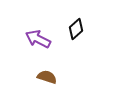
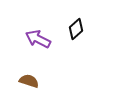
brown semicircle: moved 18 px left, 4 px down
